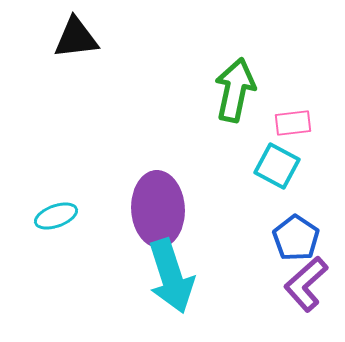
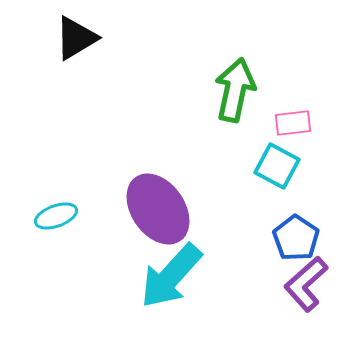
black triangle: rotated 24 degrees counterclockwise
purple ellipse: rotated 32 degrees counterclockwise
cyan arrow: rotated 60 degrees clockwise
